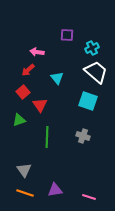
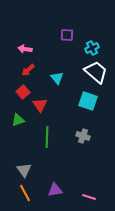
pink arrow: moved 12 px left, 3 px up
green triangle: moved 1 px left
orange line: rotated 42 degrees clockwise
